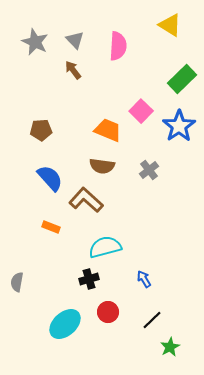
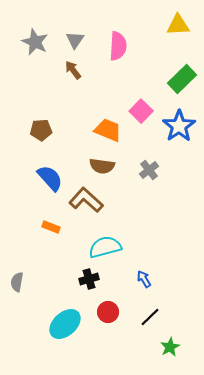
yellow triangle: moved 8 px right; rotated 35 degrees counterclockwise
gray triangle: rotated 18 degrees clockwise
black line: moved 2 px left, 3 px up
